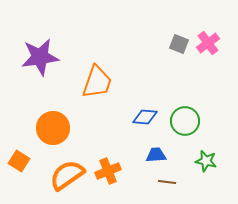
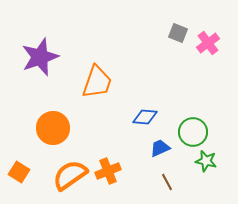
gray square: moved 1 px left, 11 px up
purple star: rotated 12 degrees counterclockwise
green circle: moved 8 px right, 11 px down
blue trapezoid: moved 4 px right, 7 px up; rotated 20 degrees counterclockwise
orange square: moved 11 px down
orange semicircle: moved 3 px right
brown line: rotated 54 degrees clockwise
